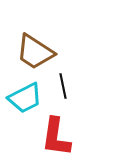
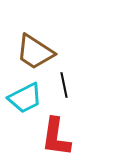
black line: moved 1 px right, 1 px up
